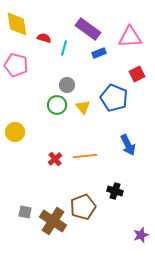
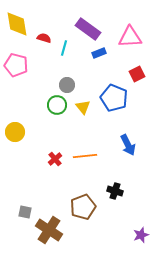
brown cross: moved 4 px left, 9 px down
